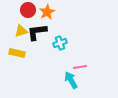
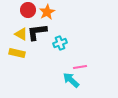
yellow triangle: moved 3 px down; rotated 48 degrees clockwise
cyan arrow: rotated 18 degrees counterclockwise
